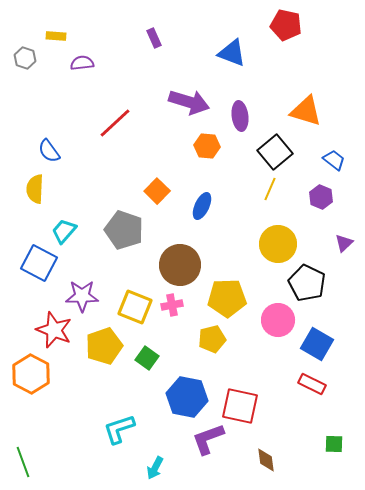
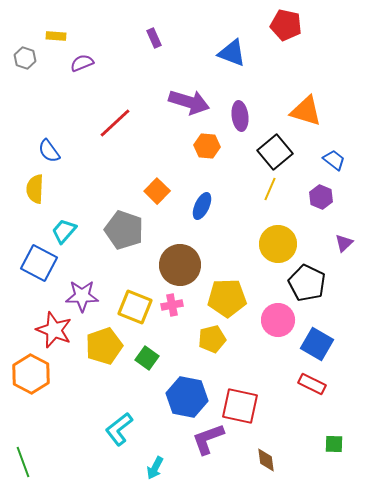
purple semicircle at (82, 63): rotated 15 degrees counterclockwise
cyan L-shape at (119, 429): rotated 20 degrees counterclockwise
